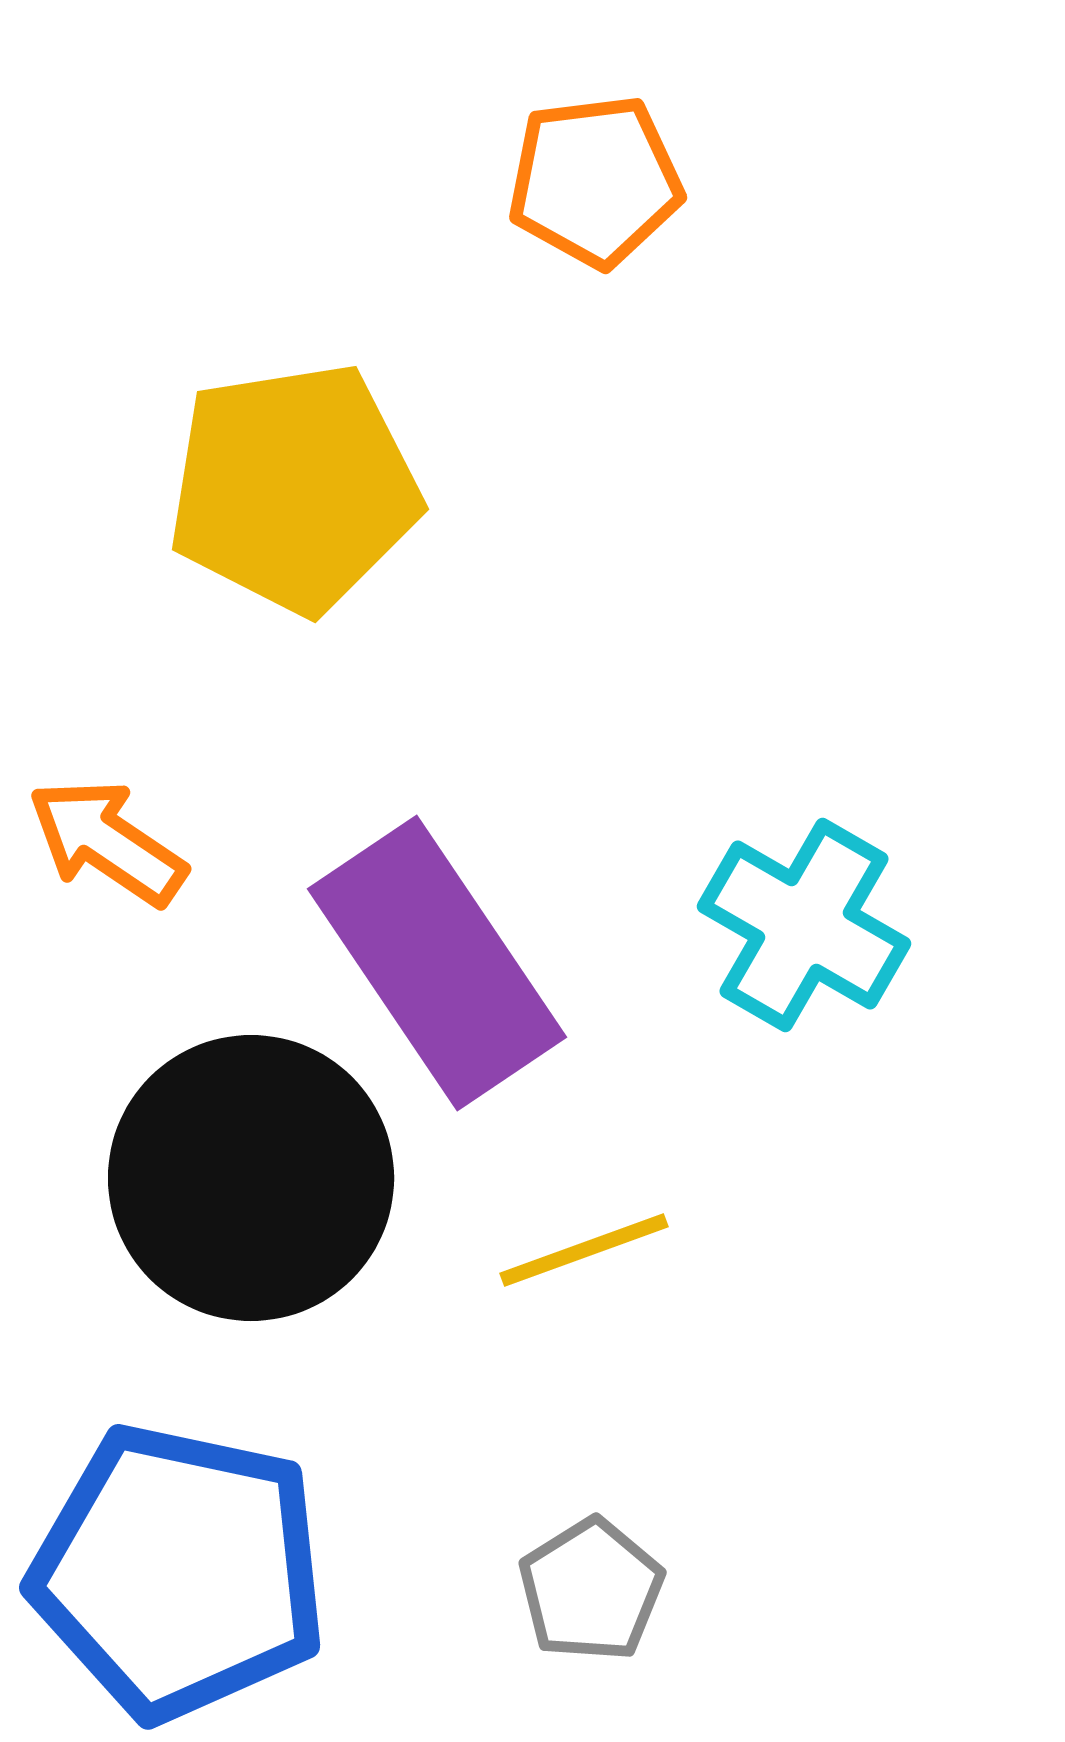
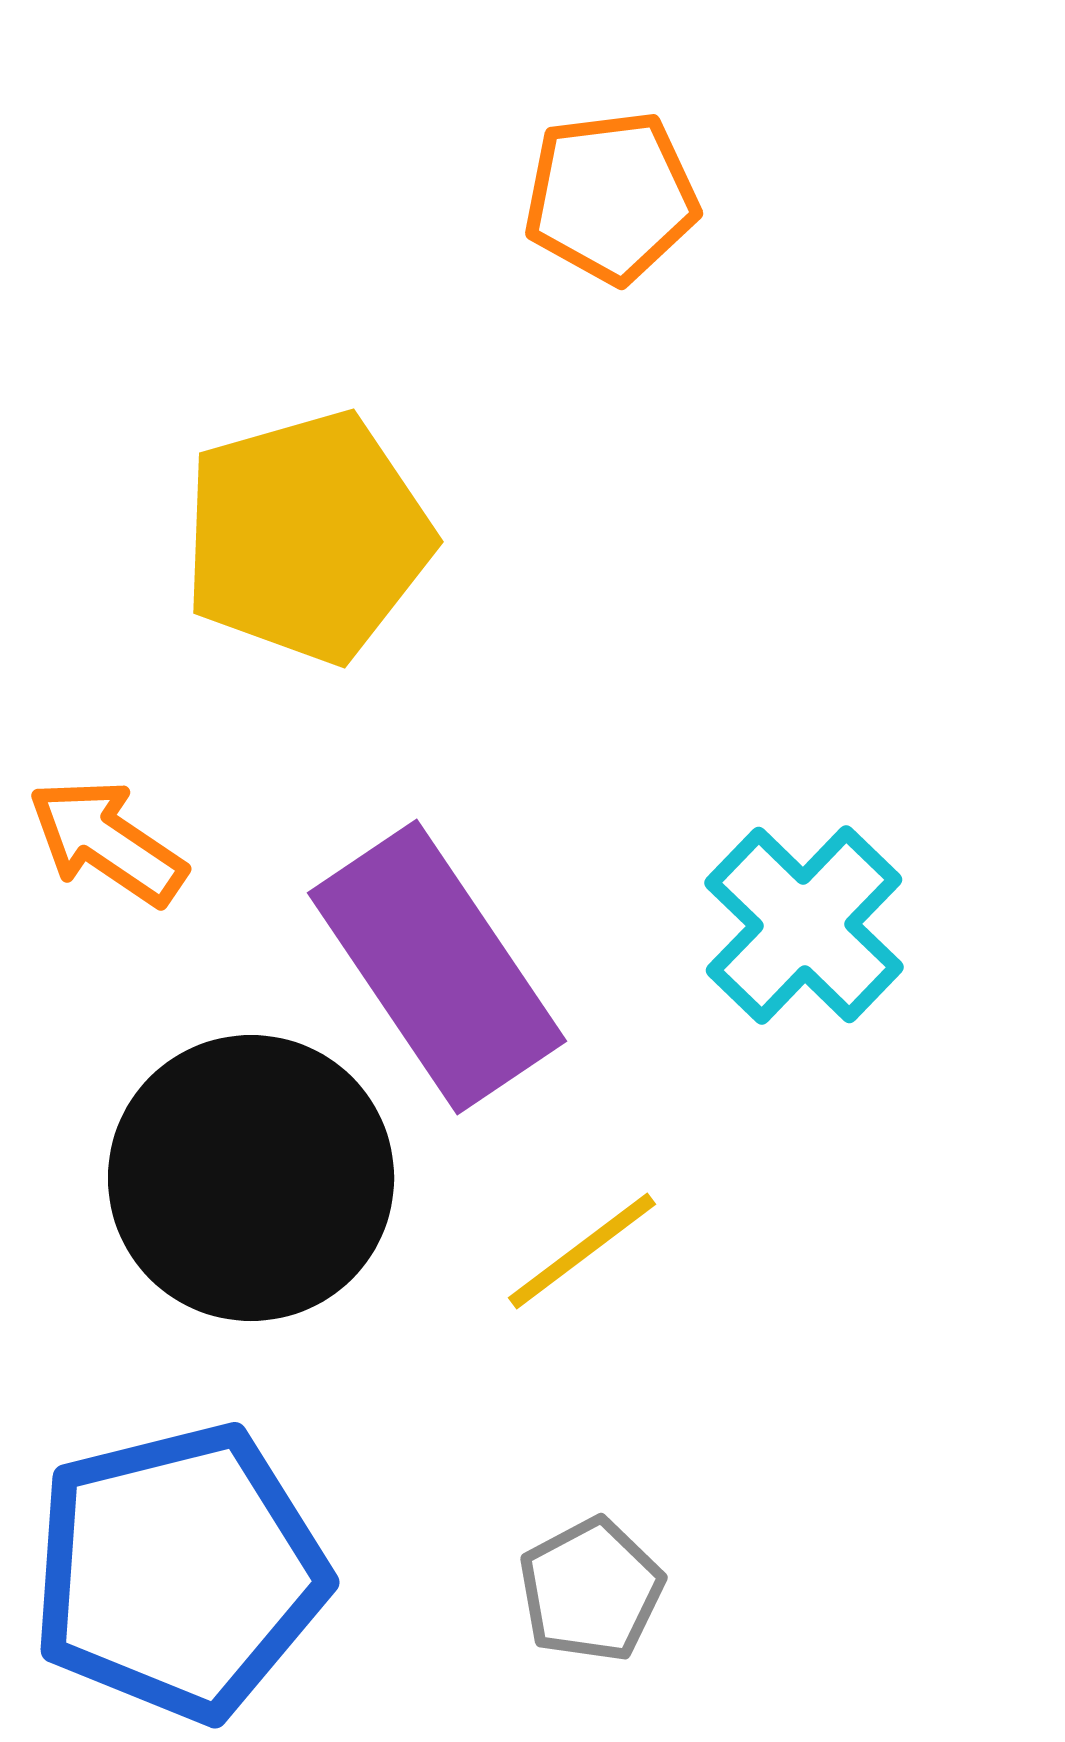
orange pentagon: moved 16 px right, 16 px down
yellow pentagon: moved 13 px right, 49 px down; rotated 7 degrees counterclockwise
cyan cross: rotated 14 degrees clockwise
purple rectangle: moved 4 px down
yellow line: moved 2 px left, 1 px down; rotated 17 degrees counterclockwise
blue pentagon: rotated 26 degrees counterclockwise
gray pentagon: rotated 4 degrees clockwise
